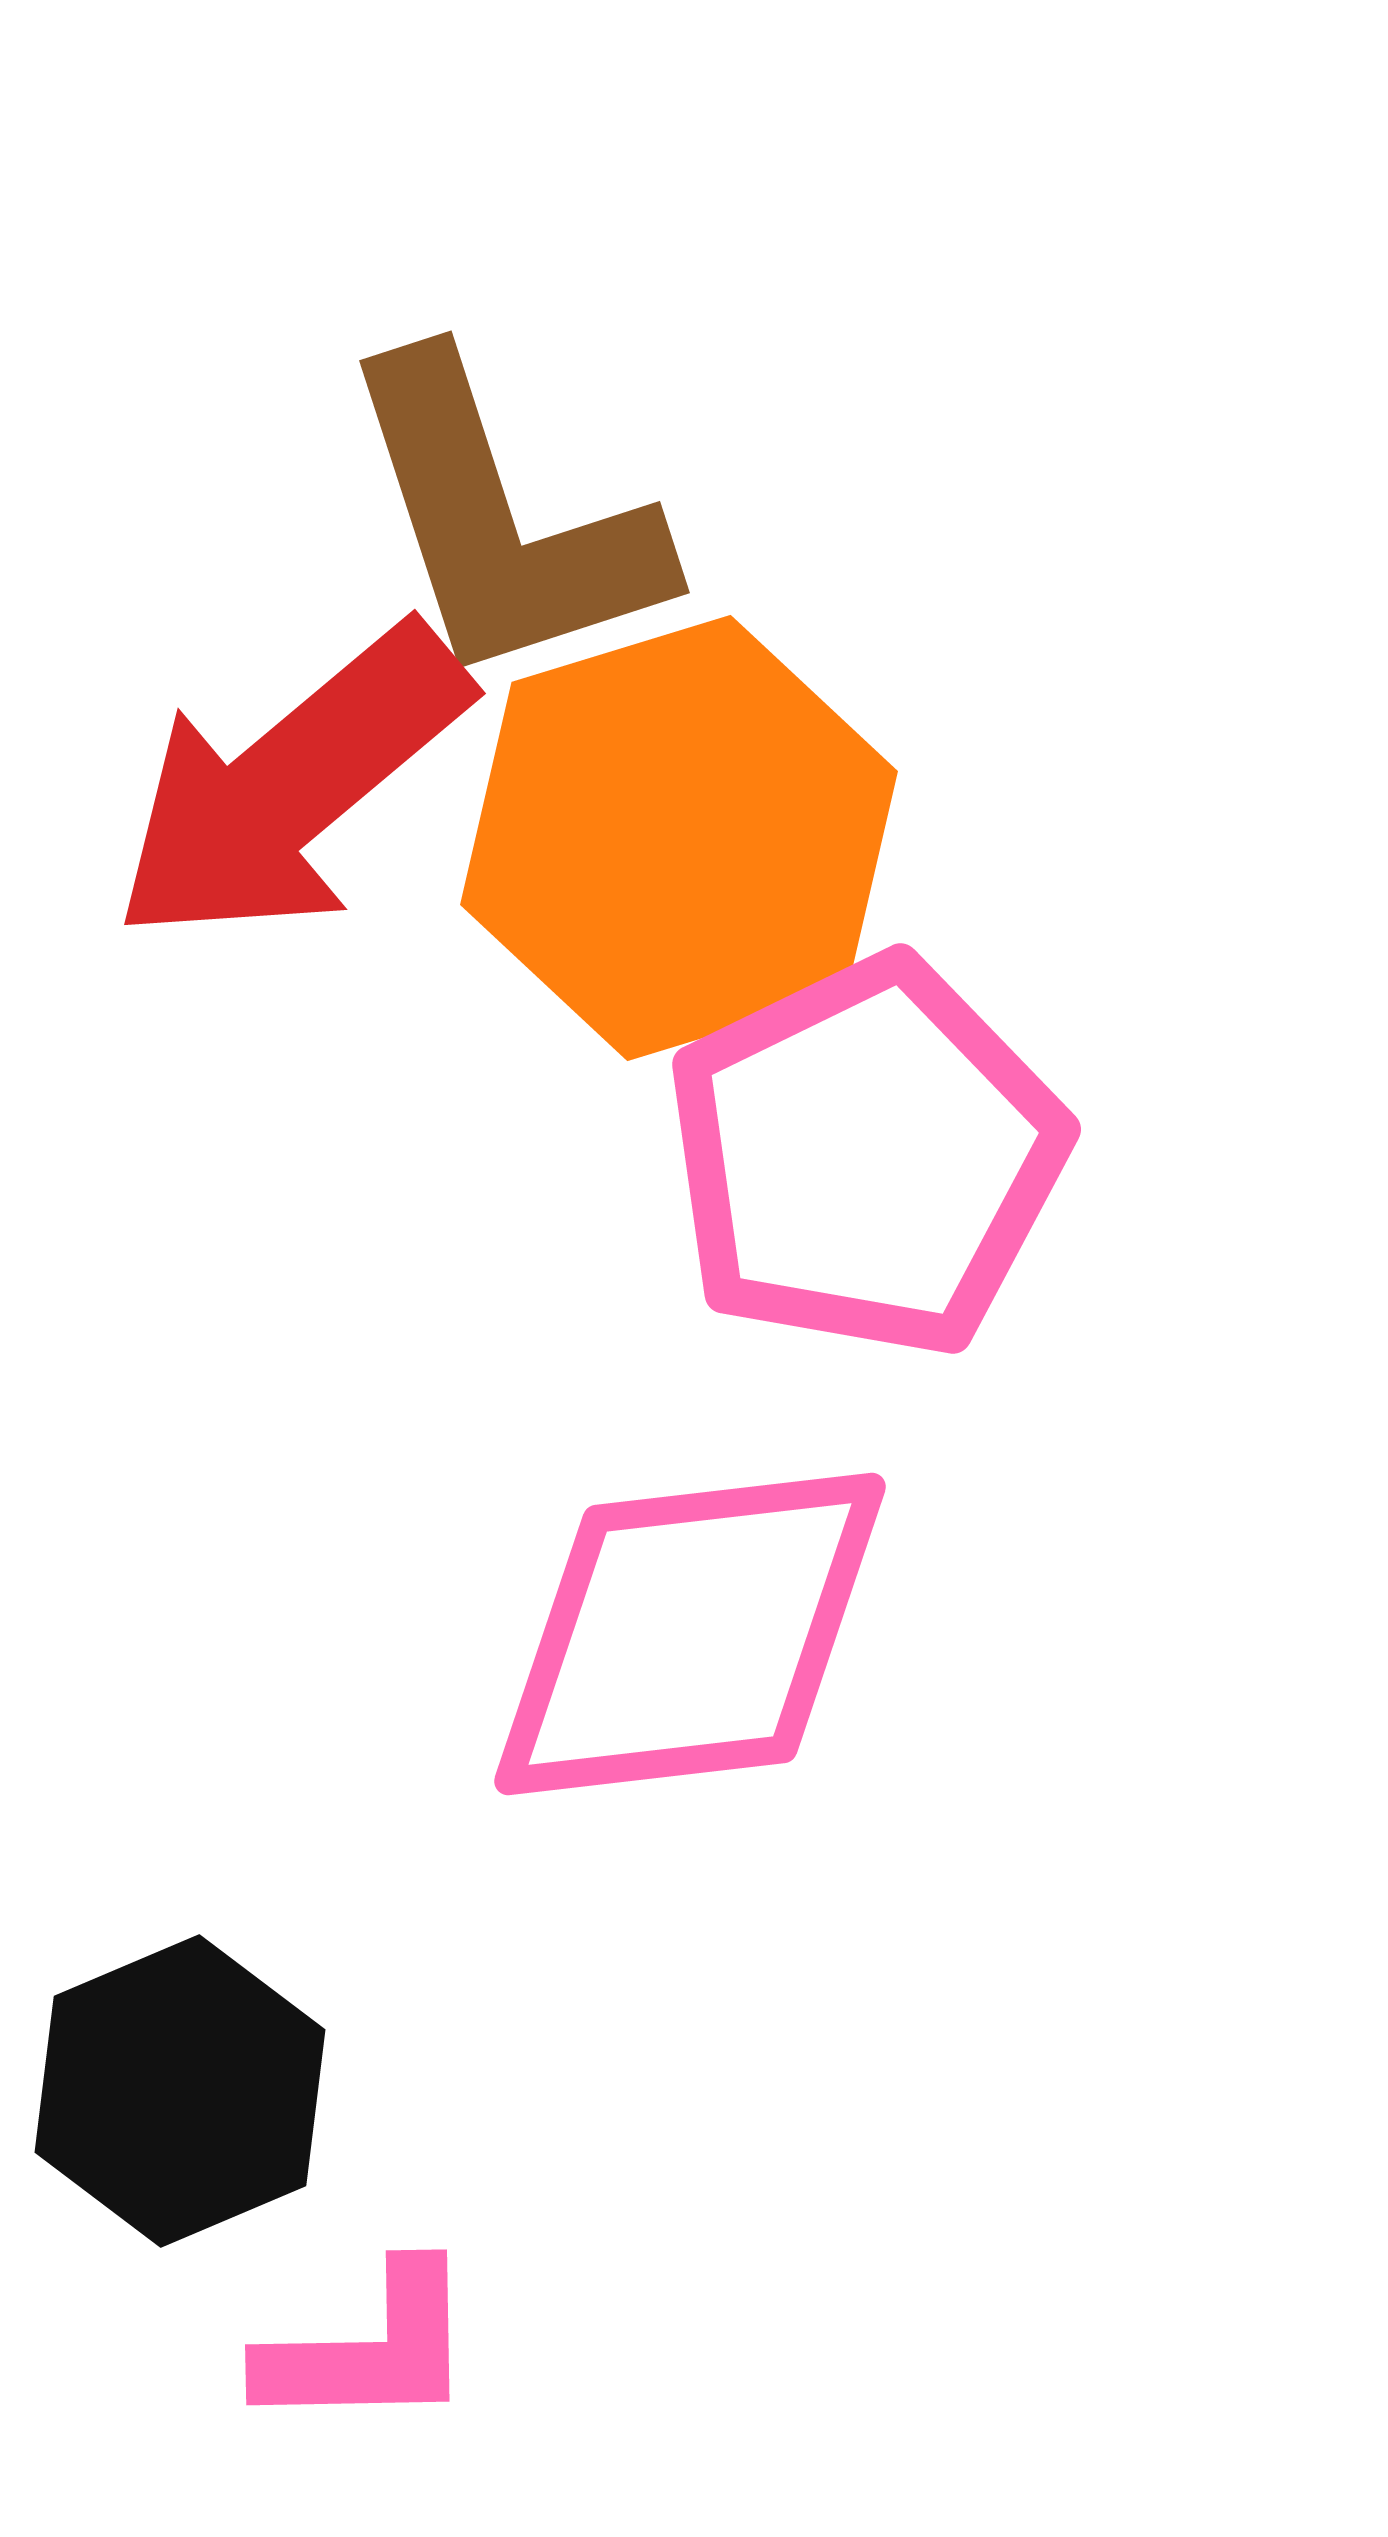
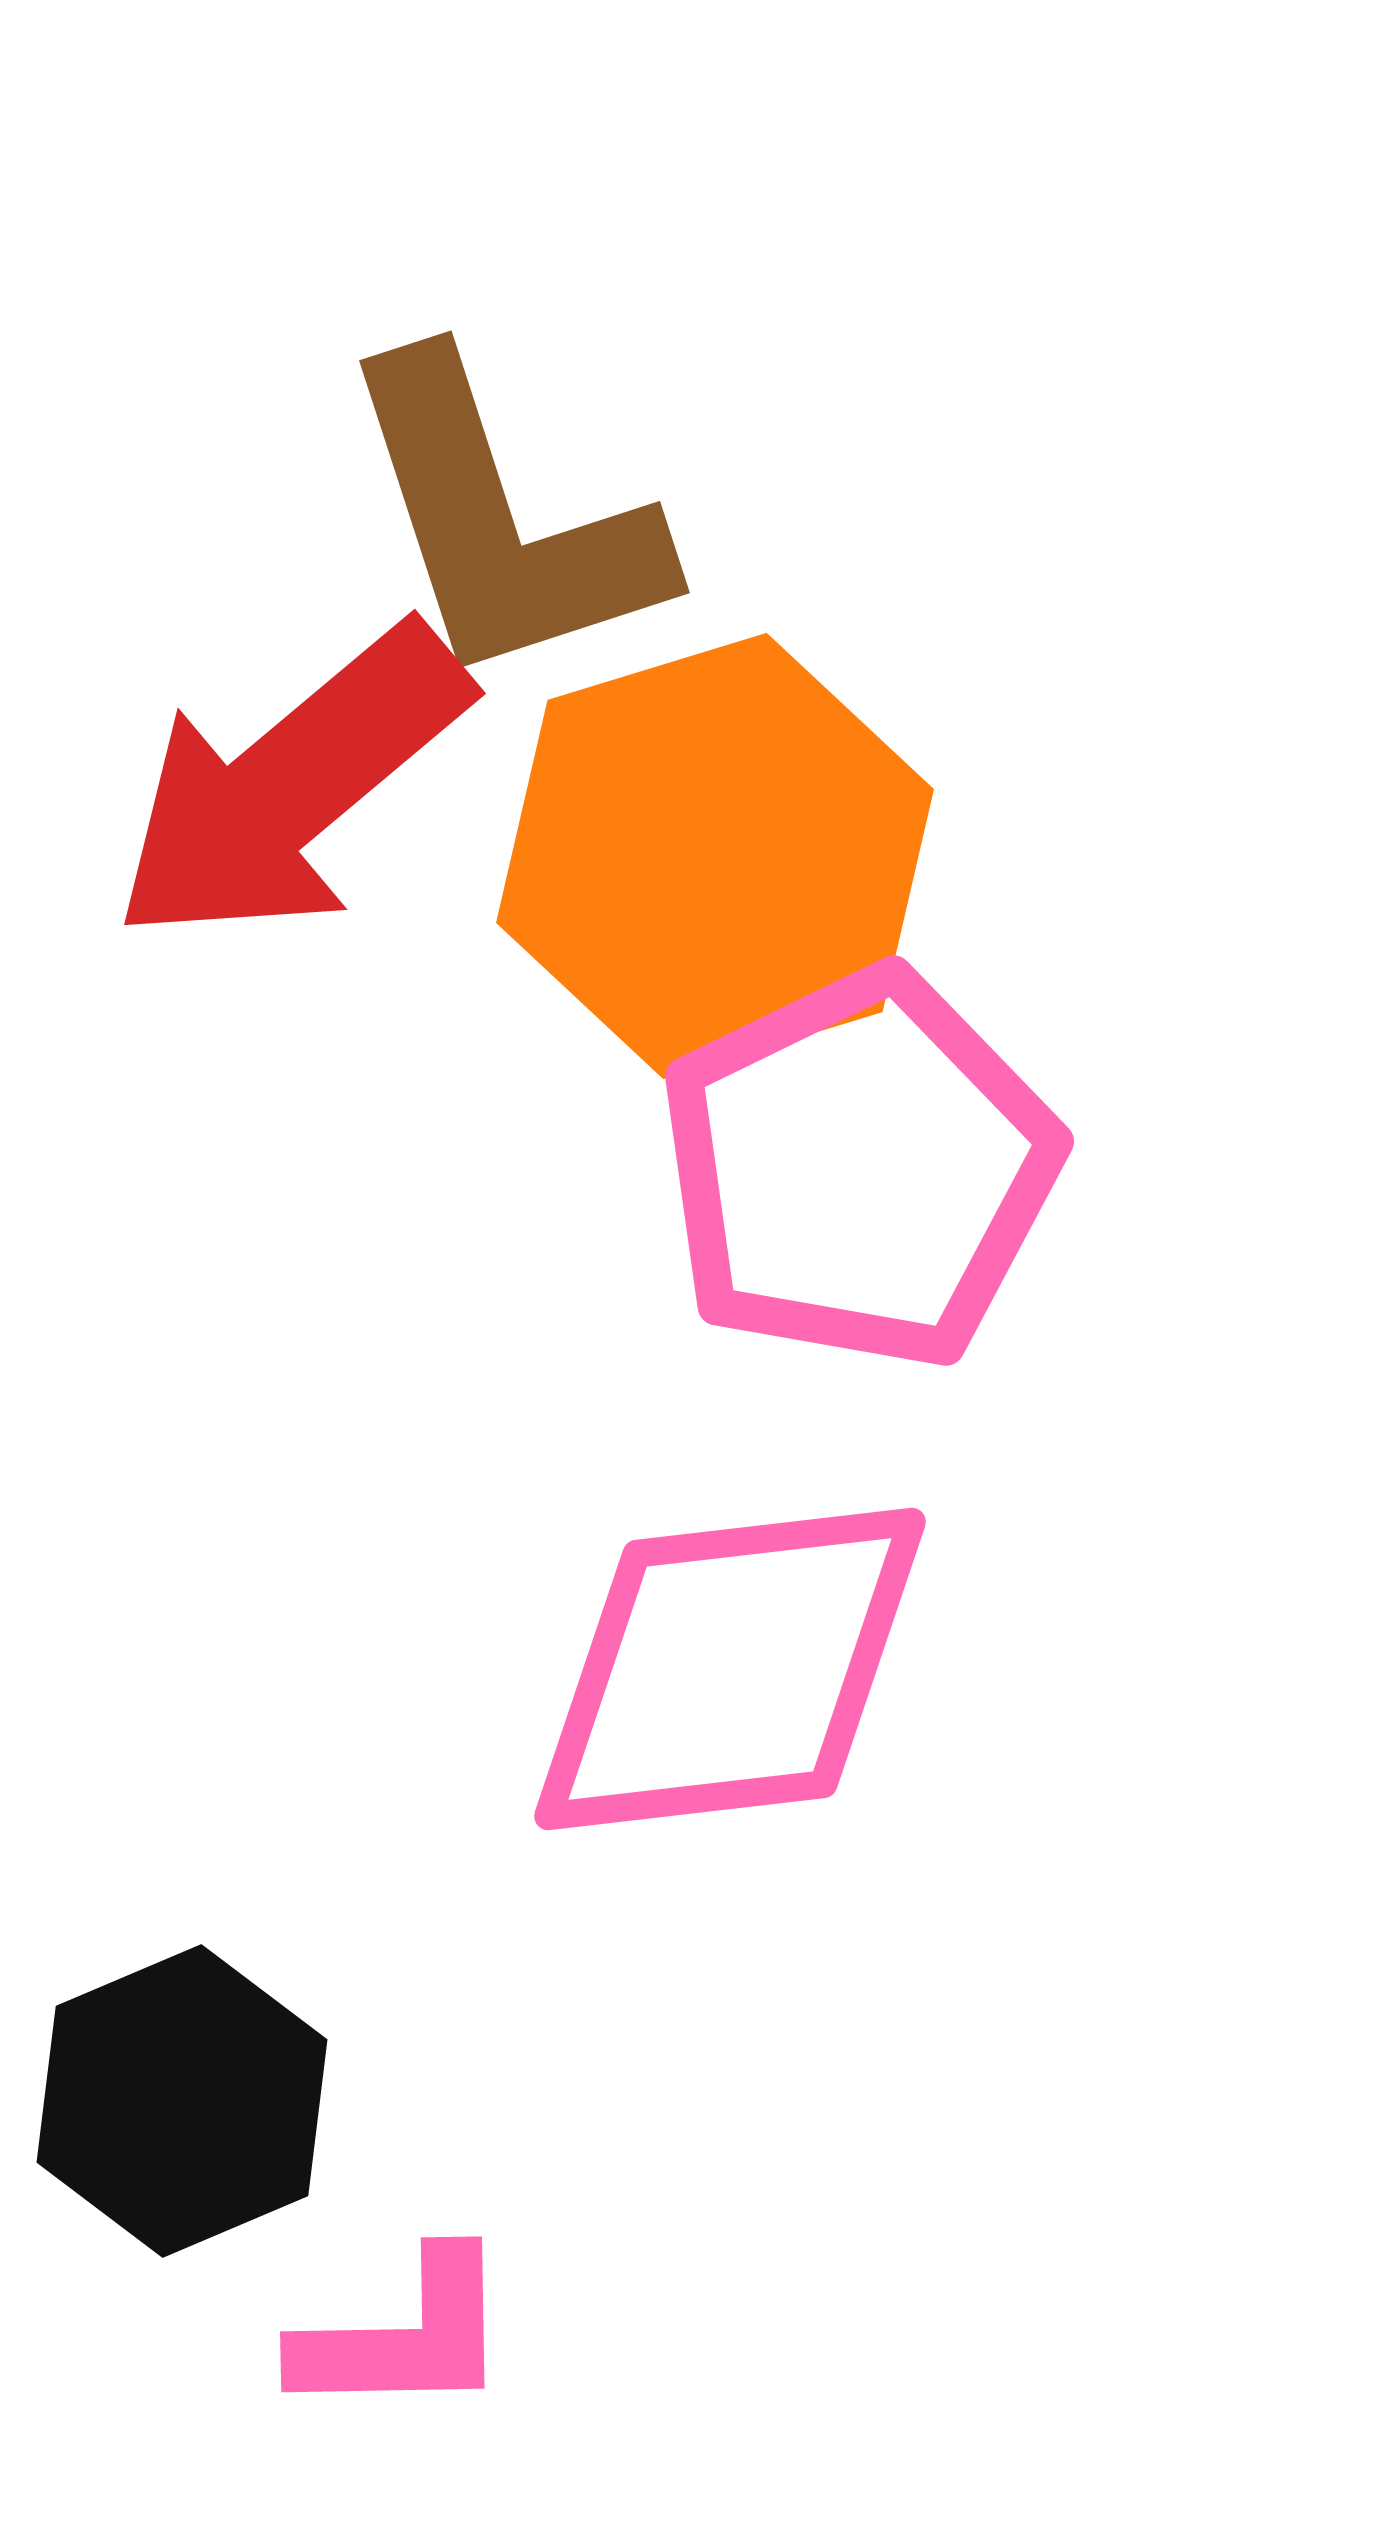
orange hexagon: moved 36 px right, 18 px down
pink pentagon: moved 7 px left, 12 px down
pink diamond: moved 40 px right, 35 px down
black hexagon: moved 2 px right, 10 px down
pink L-shape: moved 35 px right, 13 px up
